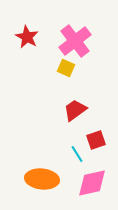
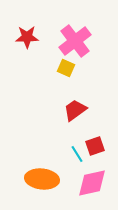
red star: rotated 30 degrees counterclockwise
red square: moved 1 px left, 6 px down
